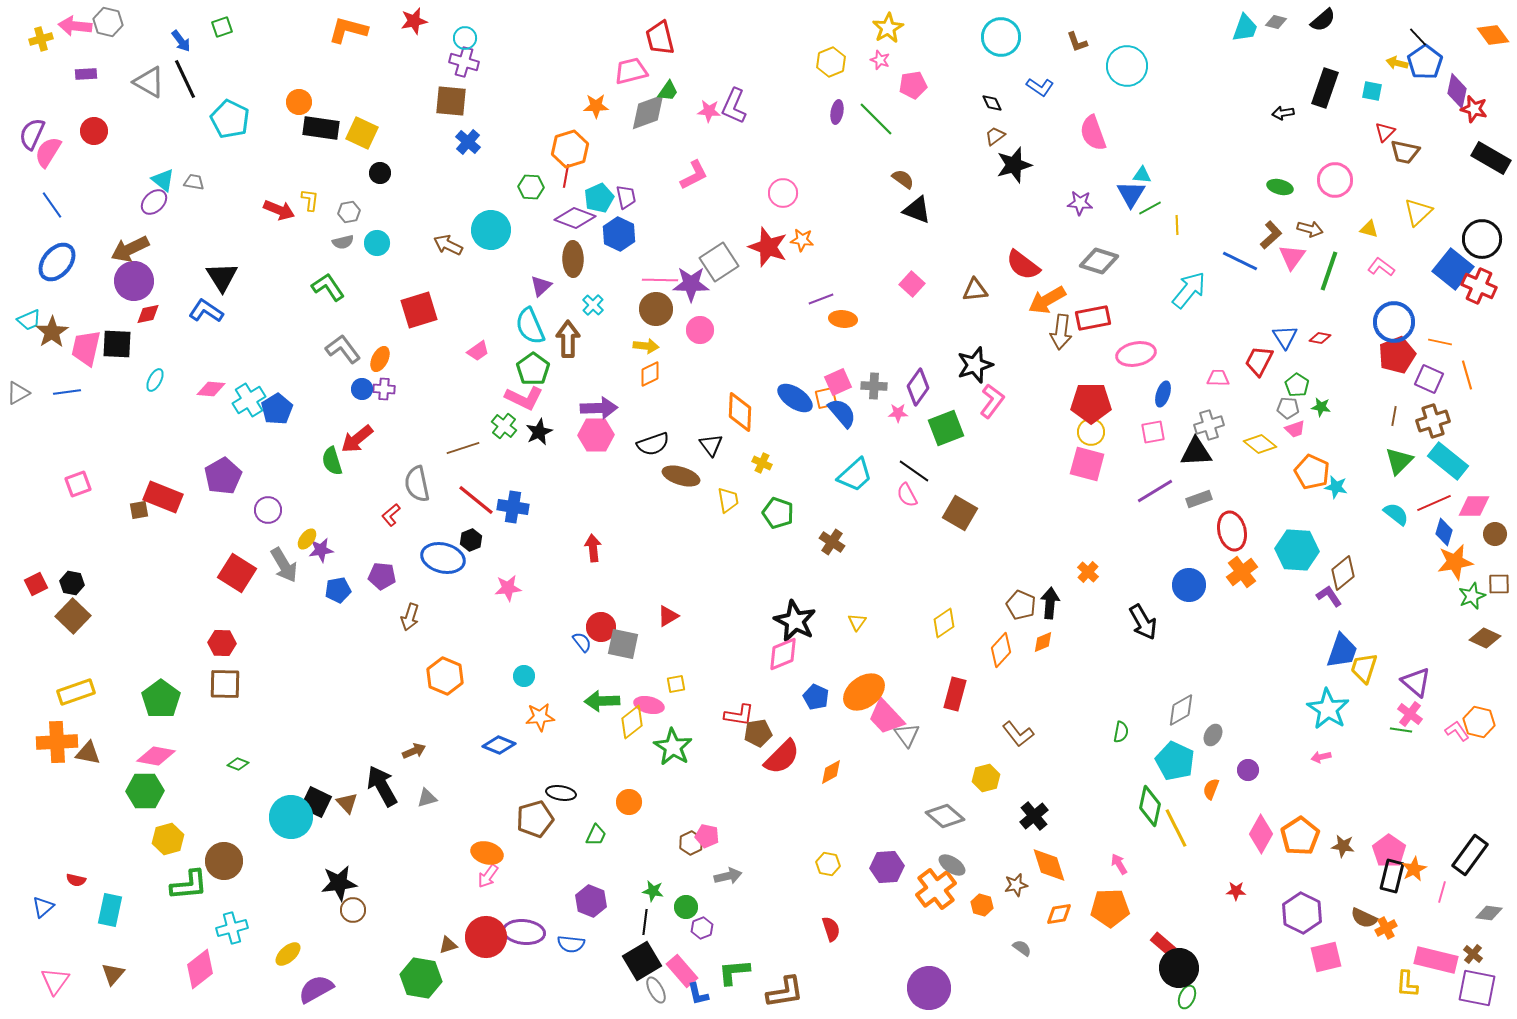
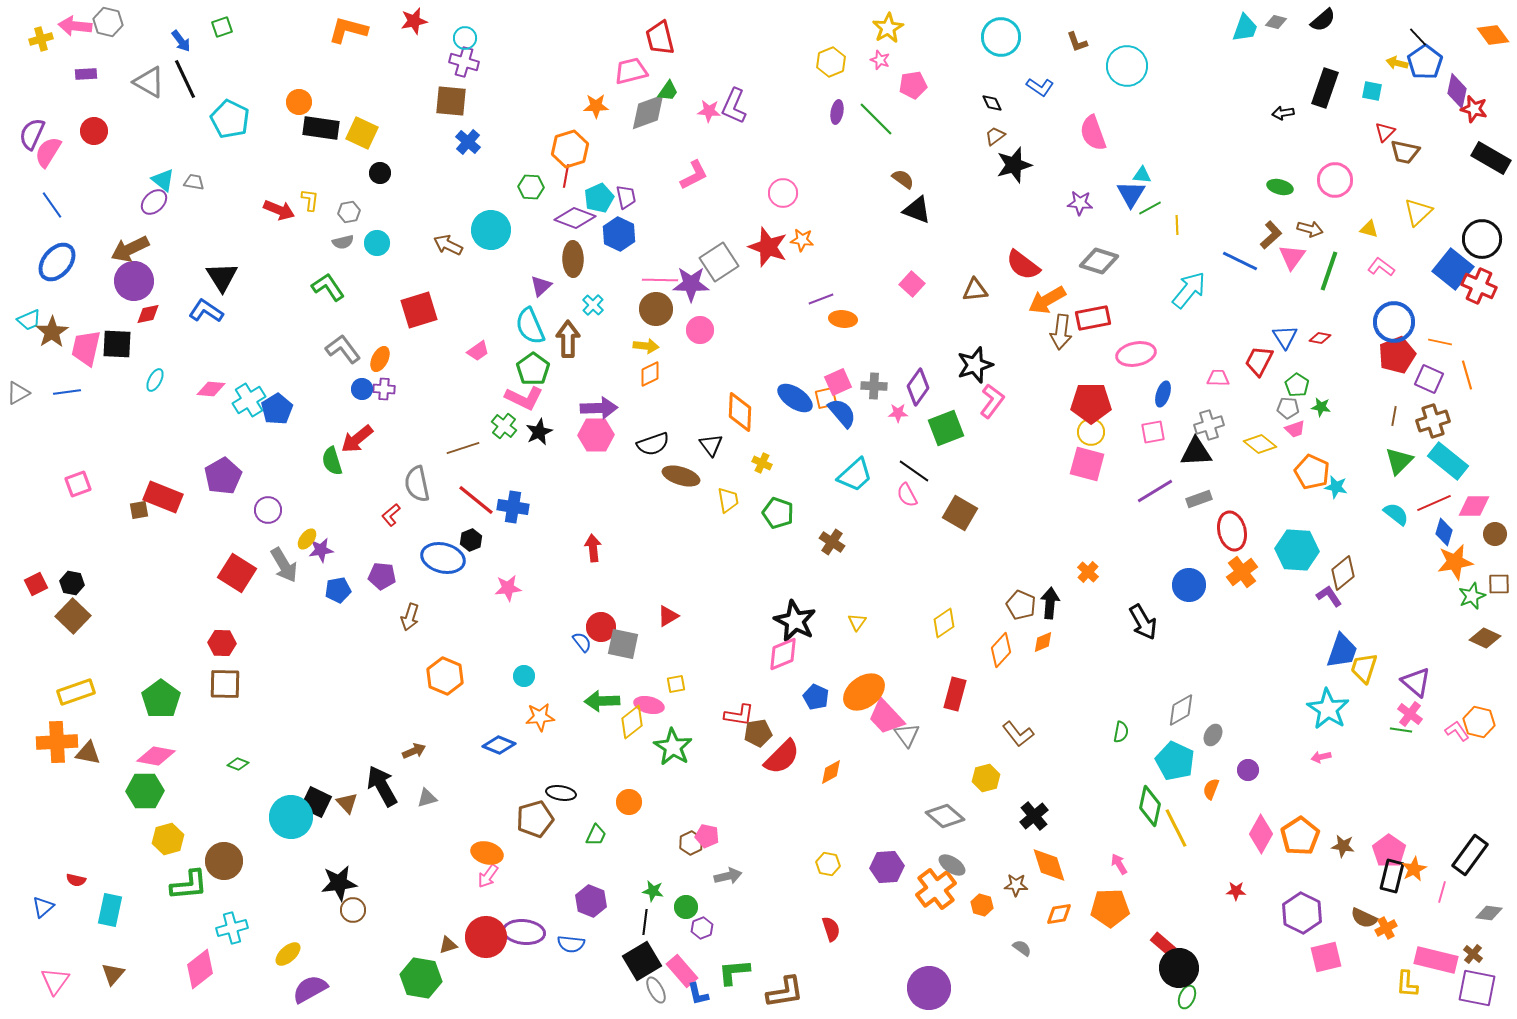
brown star at (1016, 885): rotated 15 degrees clockwise
purple semicircle at (316, 989): moved 6 px left
